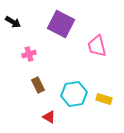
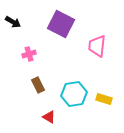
pink trapezoid: rotated 20 degrees clockwise
